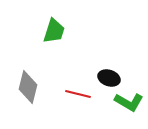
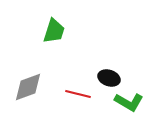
gray diamond: rotated 56 degrees clockwise
